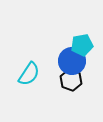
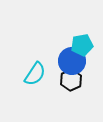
cyan semicircle: moved 6 px right
black hexagon: rotated 15 degrees clockwise
